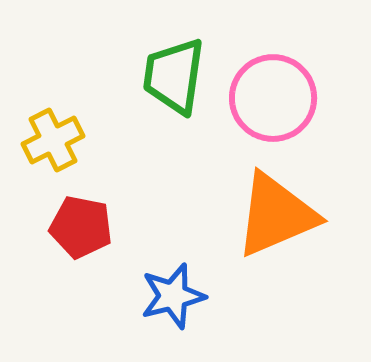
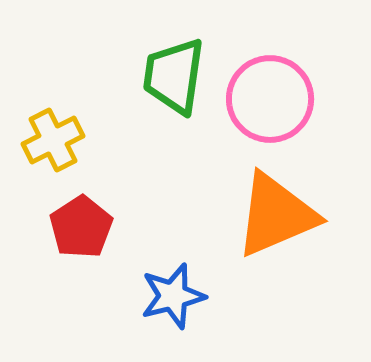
pink circle: moved 3 px left, 1 px down
red pentagon: rotated 28 degrees clockwise
